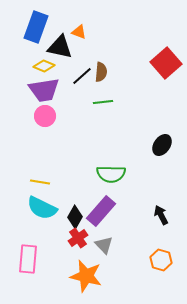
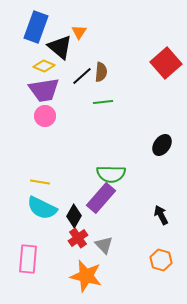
orange triangle: rotated 42 degrees clockwise
black triangle: rotated 28 degrees clockwise
purple rectangle: moved 13 px up
black diamond: moved 1 px left, 1 px up
